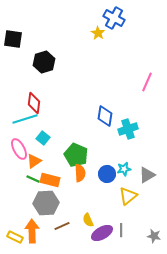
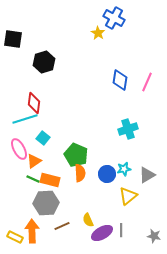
blue diamond: moved 15 px right, 36 px up
